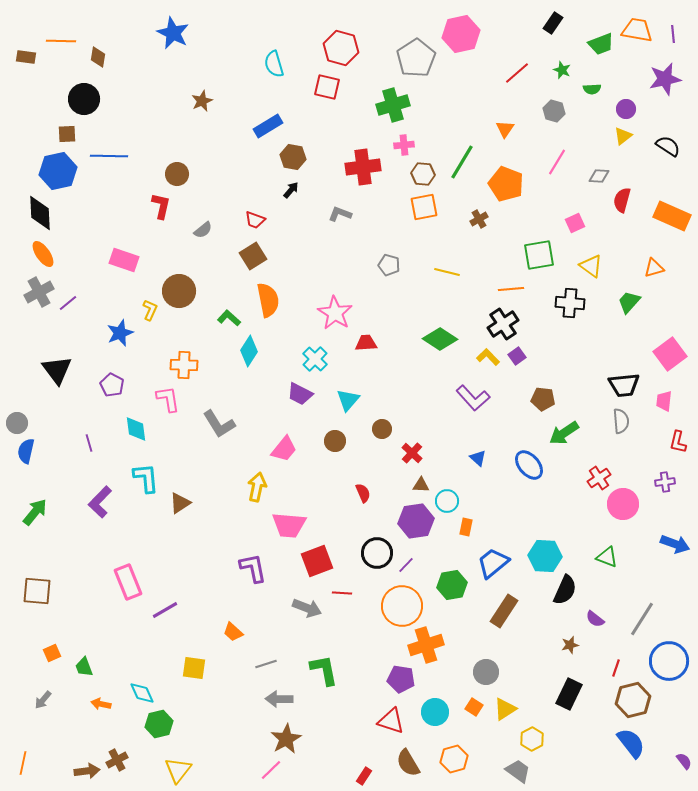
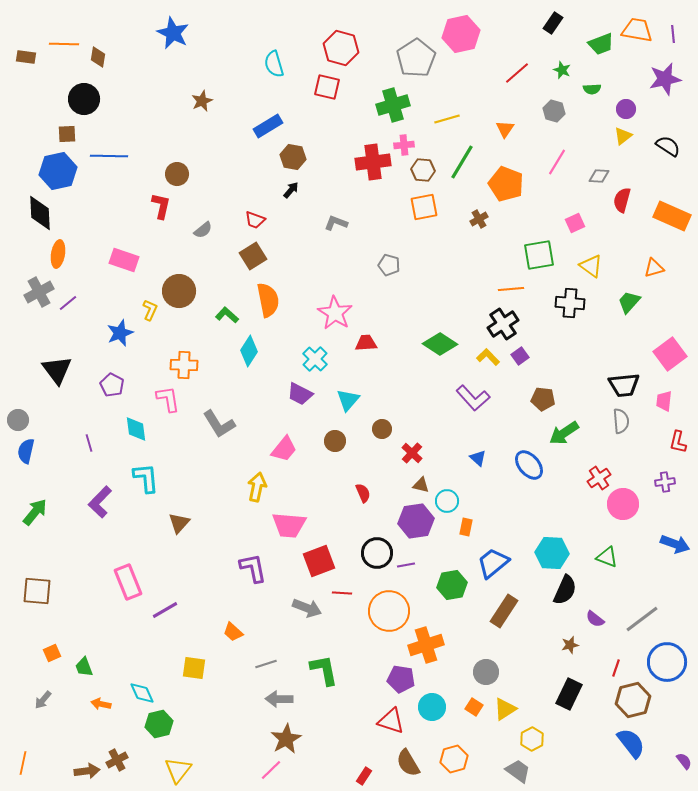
orange line at (61, 41): moved 3 px right, 3 px down
red cross at (363, 167): moved 10 px right, 5 px up
brown hexagon at (423, 174): moved 4 px up
gray L-shape at (340, 214): moved 4 px left, 9 px down
orange ellipse at (43, 254): moved 15 px right; rotated 44 degrees clockwise
yellow line at (447, 272): moved 153 px up; rotated 30 degrees counterclockwise
green L-shape at (229, 318): moved 2 px left, 3 px up
green diamond at (440, 339): moved 5 px down
purple square at (517, 356): moved 3 px right
gray circle at (17, 423): moved 1 px right, 3 px up
brown triangle at (421, 485): rotated 12 degrees clockwise
brown triangle at (180, 503): moved 1 px left, 20 px down; rotated 15 degrees counterclockwise
cyan hexagon at (545, 556): moved 7 px right, 3 px up
red square at (317, 561): moved 2 px right
purple line at (406, 565): rotated 36 degrees clockwise
orange circle at (402, 606): moved 13 px left, 5 px down
gray line at (642, 619): rotated 21 degrees clockwise
blue circle at (669, 661): moved 2 px left, 1 px down
cyan circle at (435, 712): moved 3 px left, 5 px up
